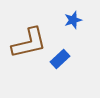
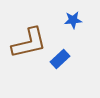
blue star: rotated 12 degrees clockwise
